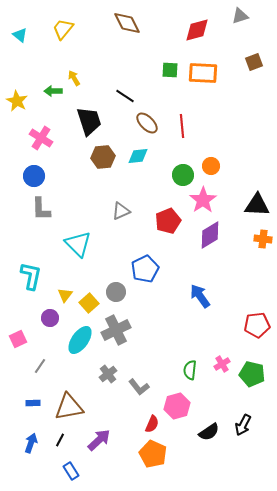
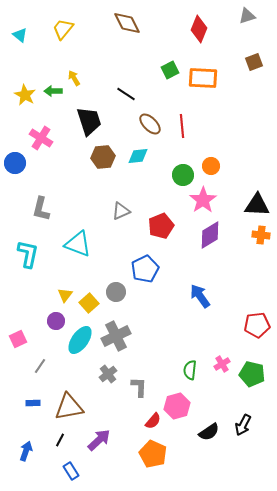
gray triangle at (240, 16): moved 7 px right
red diamond at (197, 30): moved 2 px right, 1 px up; rotated 52 degrees counterclockwise
green square at (170, 70): rotated 30 degrees counterclockwise
orange rectangle at (203, 73): moved 5 px down
black line at (125, 96): moved 1 px right, 2 px up
yellow star at (17, 101): moved 8 px right, 6 px up
brown ellipse at (147, 123): moved 3 px right, 1 px down
blue circle at (34, 176): moved 19 px left, 13 px up
gray L-shape at (41, 209): rotated 15 degrees clockwise
red pentagon at (168, 221): moved 7 px left, 5 px down
orange cross at (263, 239): moved 2 px left, 4 px up
cyan triangle at (78, 244): rotated 24 degrees counterclockwise
cyan L-shape at (31, 276): moved 3 px left, 22 px up
purple circle at (50, 318): moved 6 px right, 3 px down
gray cross at (116, 330): moved 6 px down
gray L-shape at (139, 387): rotated 140 degrees counterclockwise
red semicircle at (152, 424): moved 1 px right, 3 px up; rotated 18 degrees clockwise
blue arrow at (31, 443): moved 5 px left, 8 px down
